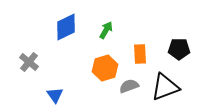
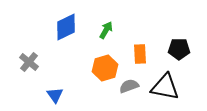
black triangle: rotated 32 degrees clockwise
